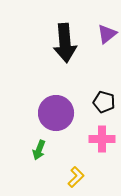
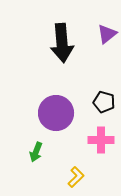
black arrow: moved 3 px left
pink cross: moved 1 px left, 1 px down
green arrow: moved 3 px left, 2 px down
